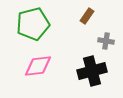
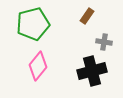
gray cross: moved 2 px left, 1 px down
pink diamond: rotated 44 degrees counterclockwise
